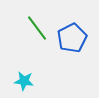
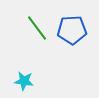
blue pentagon: moved 8 px up; rotated 24 degrees clockwise
